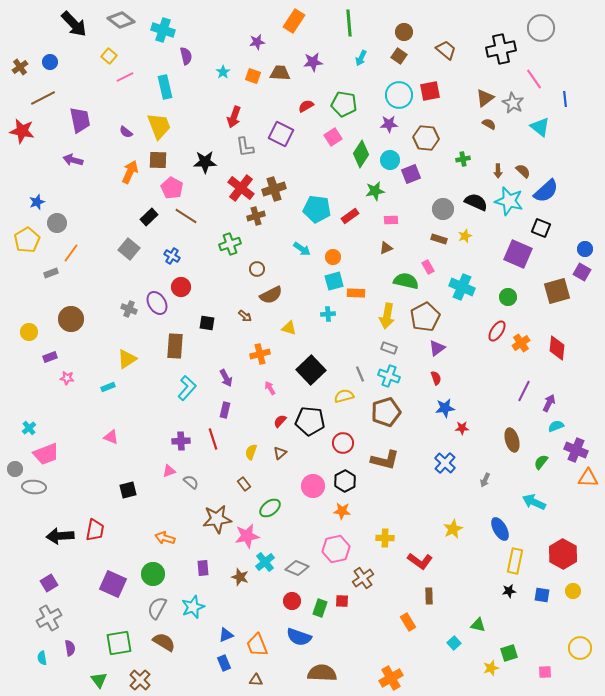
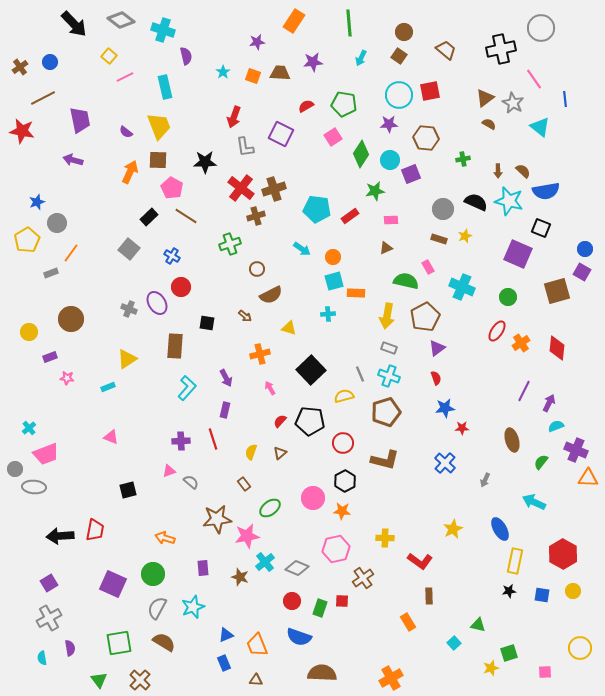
blue semicircle at (546, 191): rotated 32 degrees clockwise
pink circle at (313, 486): moved 12 px down
